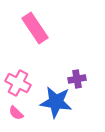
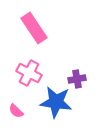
pink rectangle: moved 1 px left
pink cross: moved 11 px right, 10 px up
pink semicircle: moved 2 px up
